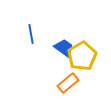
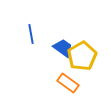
blue trapezoid: moved 1 px left
orange rectangle: rotated 75 degrees clockwise
